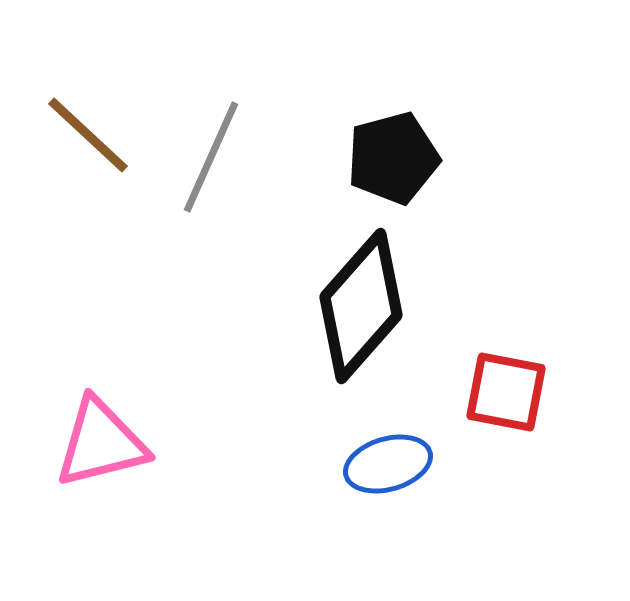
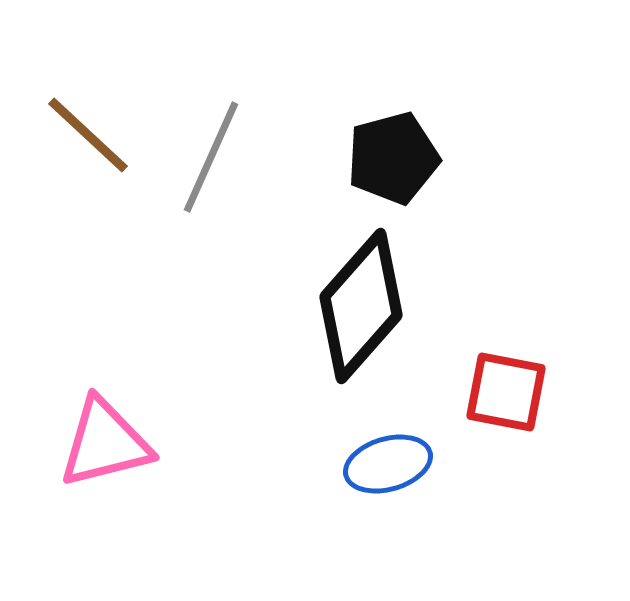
pink triangle: moved 4 px right
